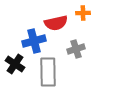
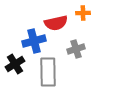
black cross: rotated 24 degrees clockwise
